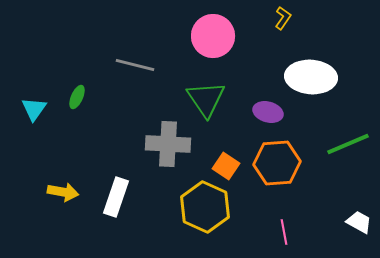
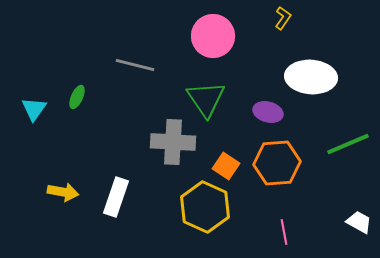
gray cross: moved 5 px right, 2 px up
